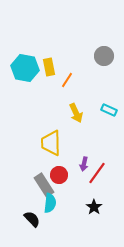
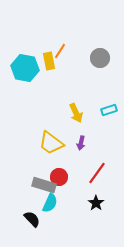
gray circle: moved 4 px left, 2 px down
yellow rectangle: moved 6 px up
orange line: moved 7 px left, 29 px up
cyan rectangle: rotated 42 degrees counterclockwise
yellow trapezoid: rotated 52 degrees counterclockwise
purple arrow: moved 3 px left, 21 px up
red circle: moved 2 px down
gray rectangle: rotated 40 degrees counterclockwise
cyan semicircle: rotated 18 degrees clockwise
black star: moved 2 px right, 4 px up
